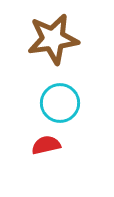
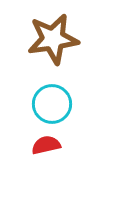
cyan circle: moved 8 px left, 1 px down
